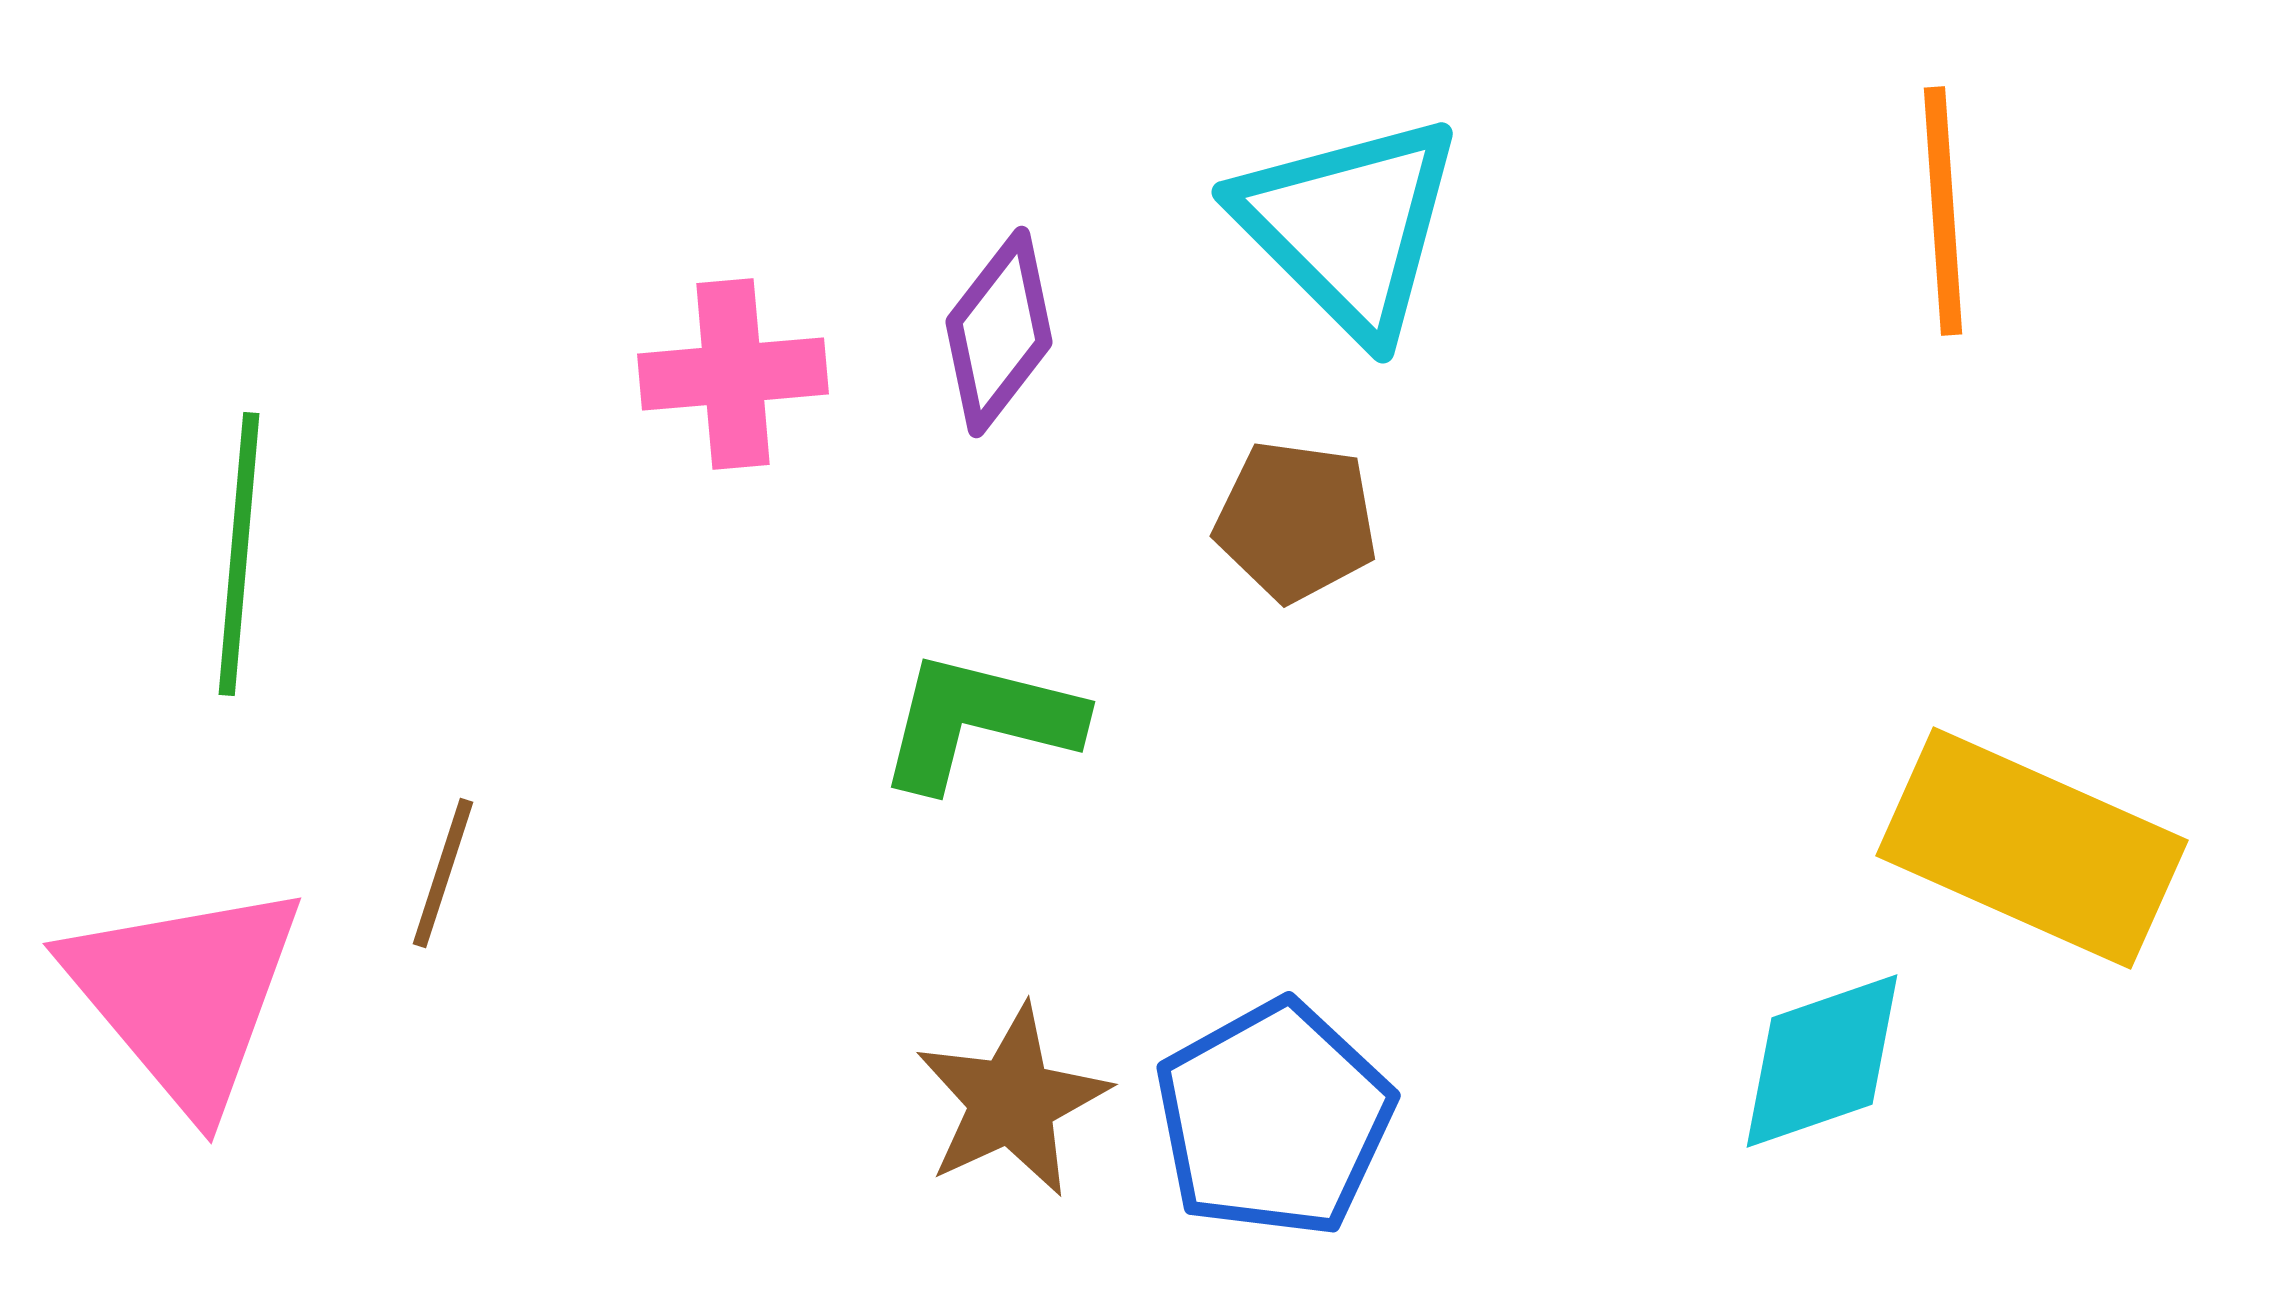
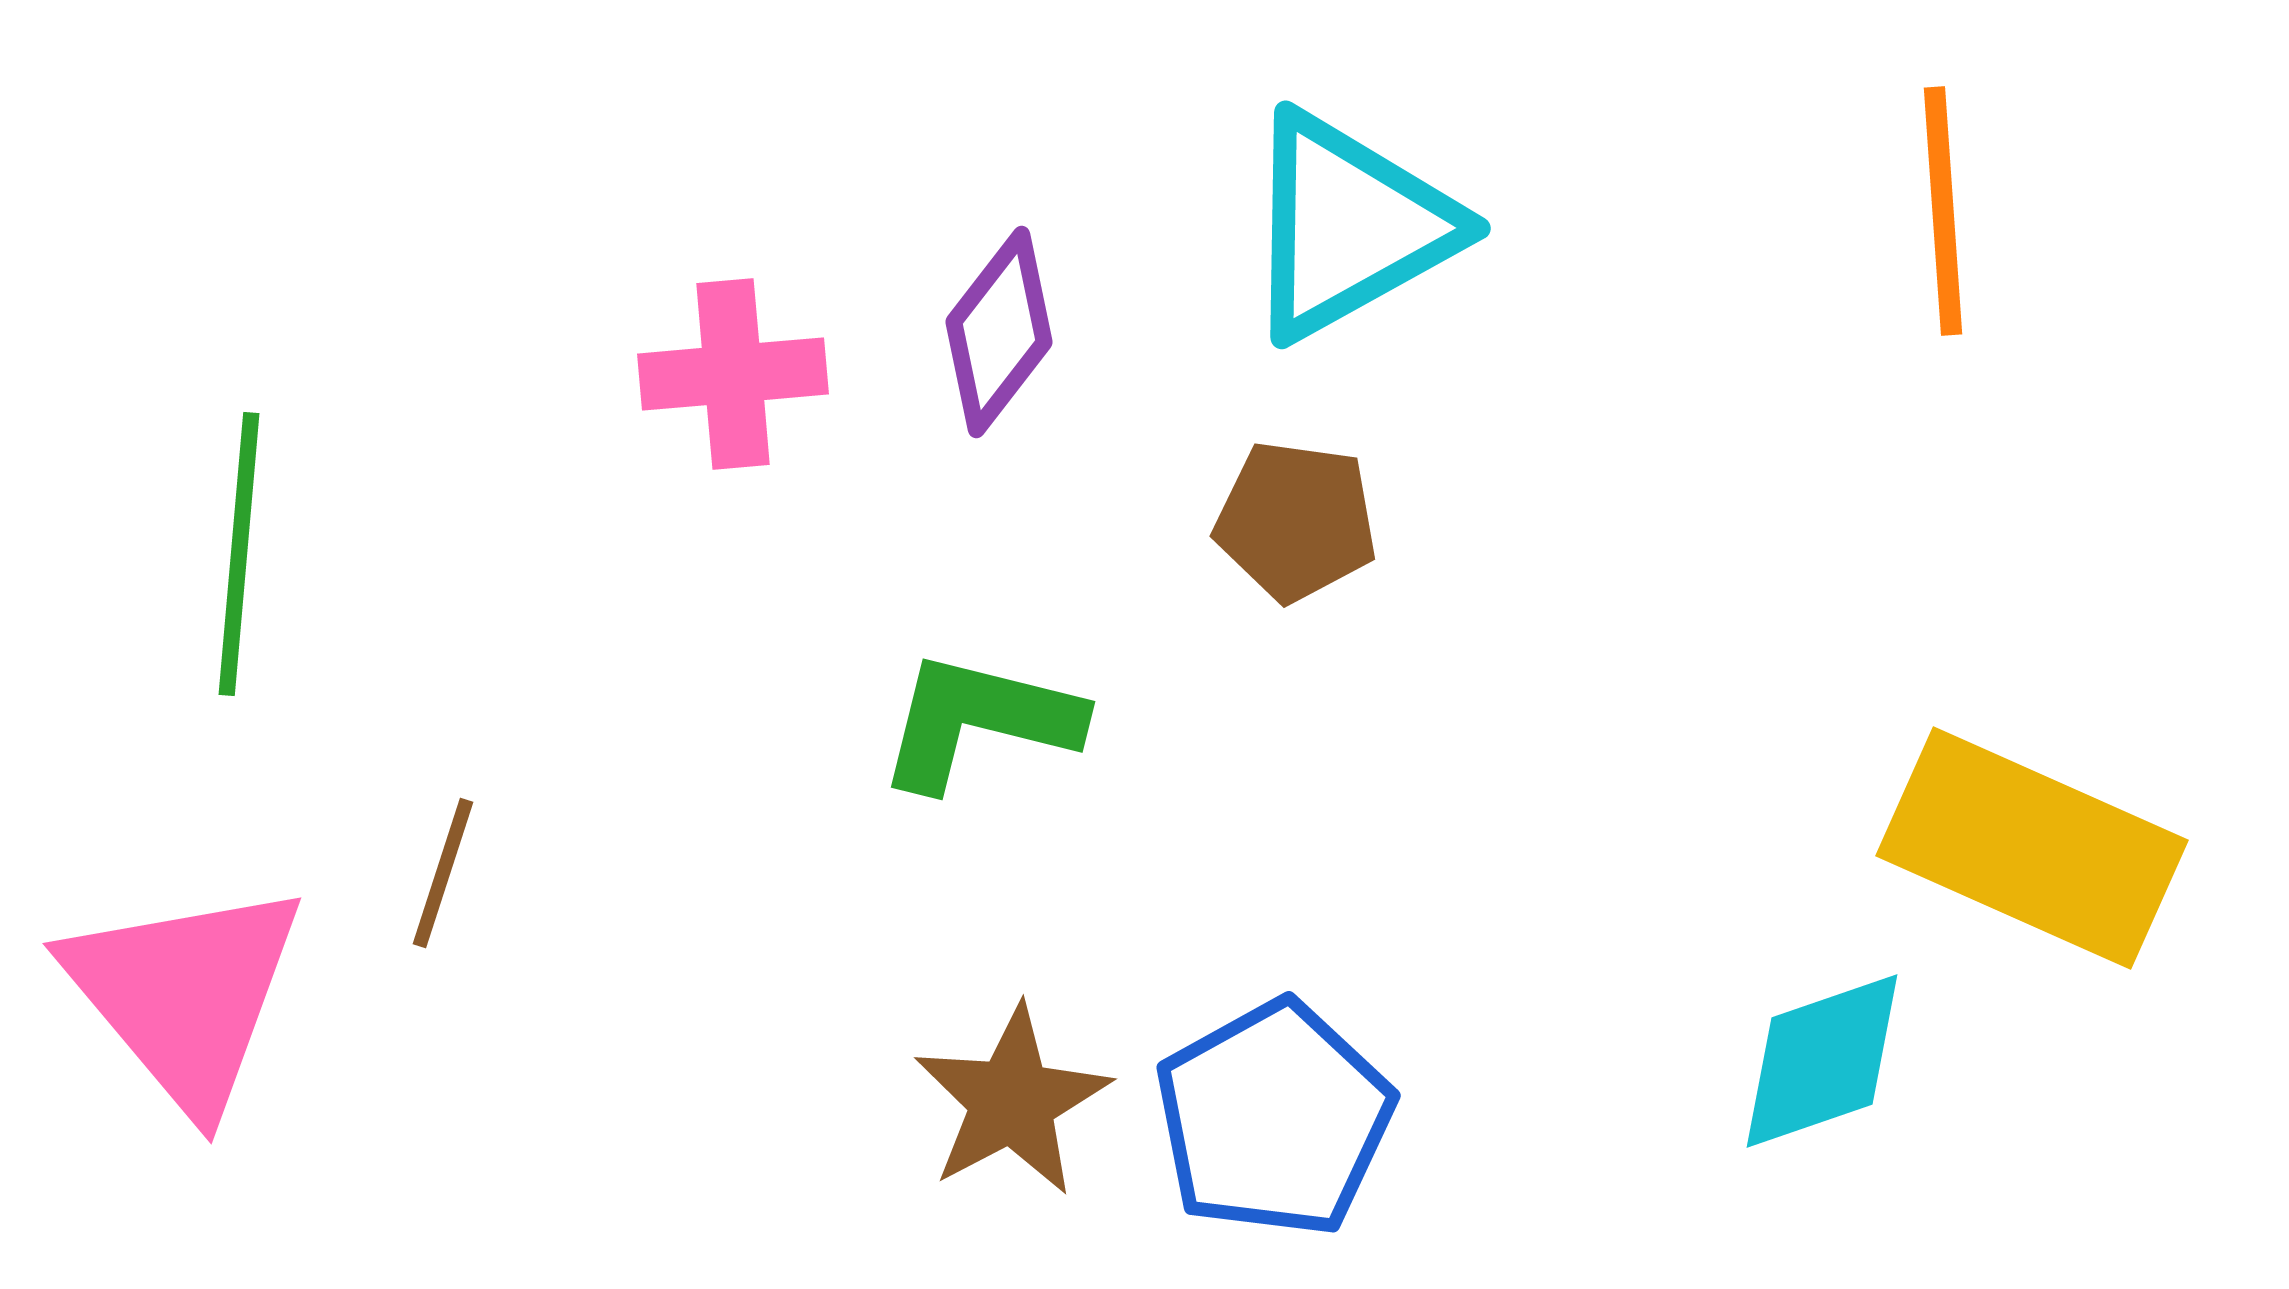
cyan triangle: rotated 46 degrees clockwise
brown star: rotated 3 degrees counterclockwise
